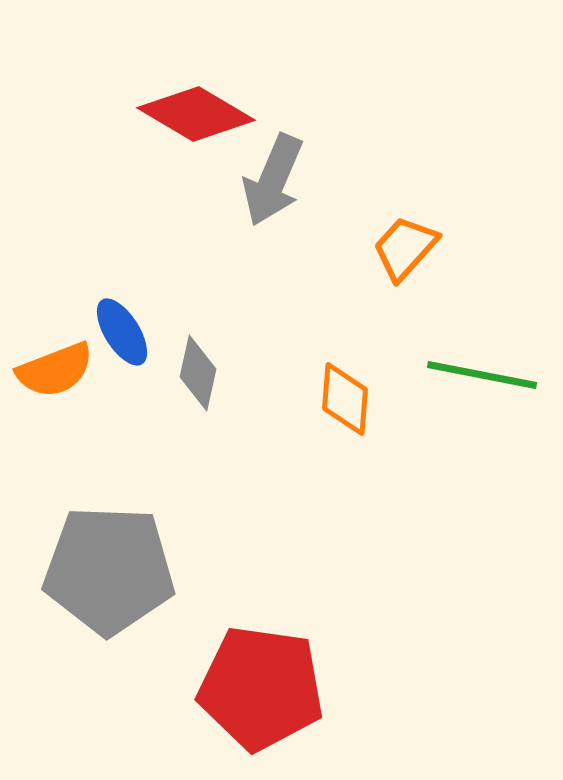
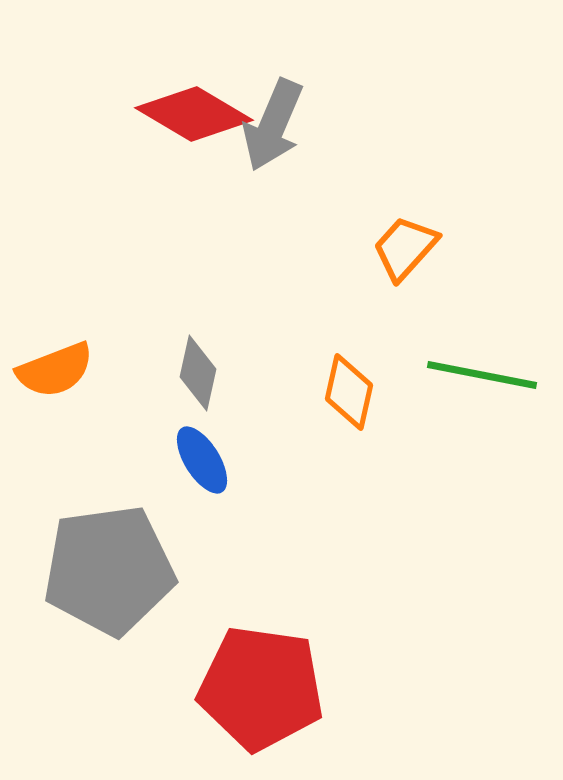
red diamond: moved 2 px left
gray arrow: moved 55 px up
blue ellipse: moved 80 px right, 128 px down
orange diamond: moved 4 px right, 7 px up; rotated 8 degrees clockwise
gray pentagon: rotated 10 degrees counterclockwise
